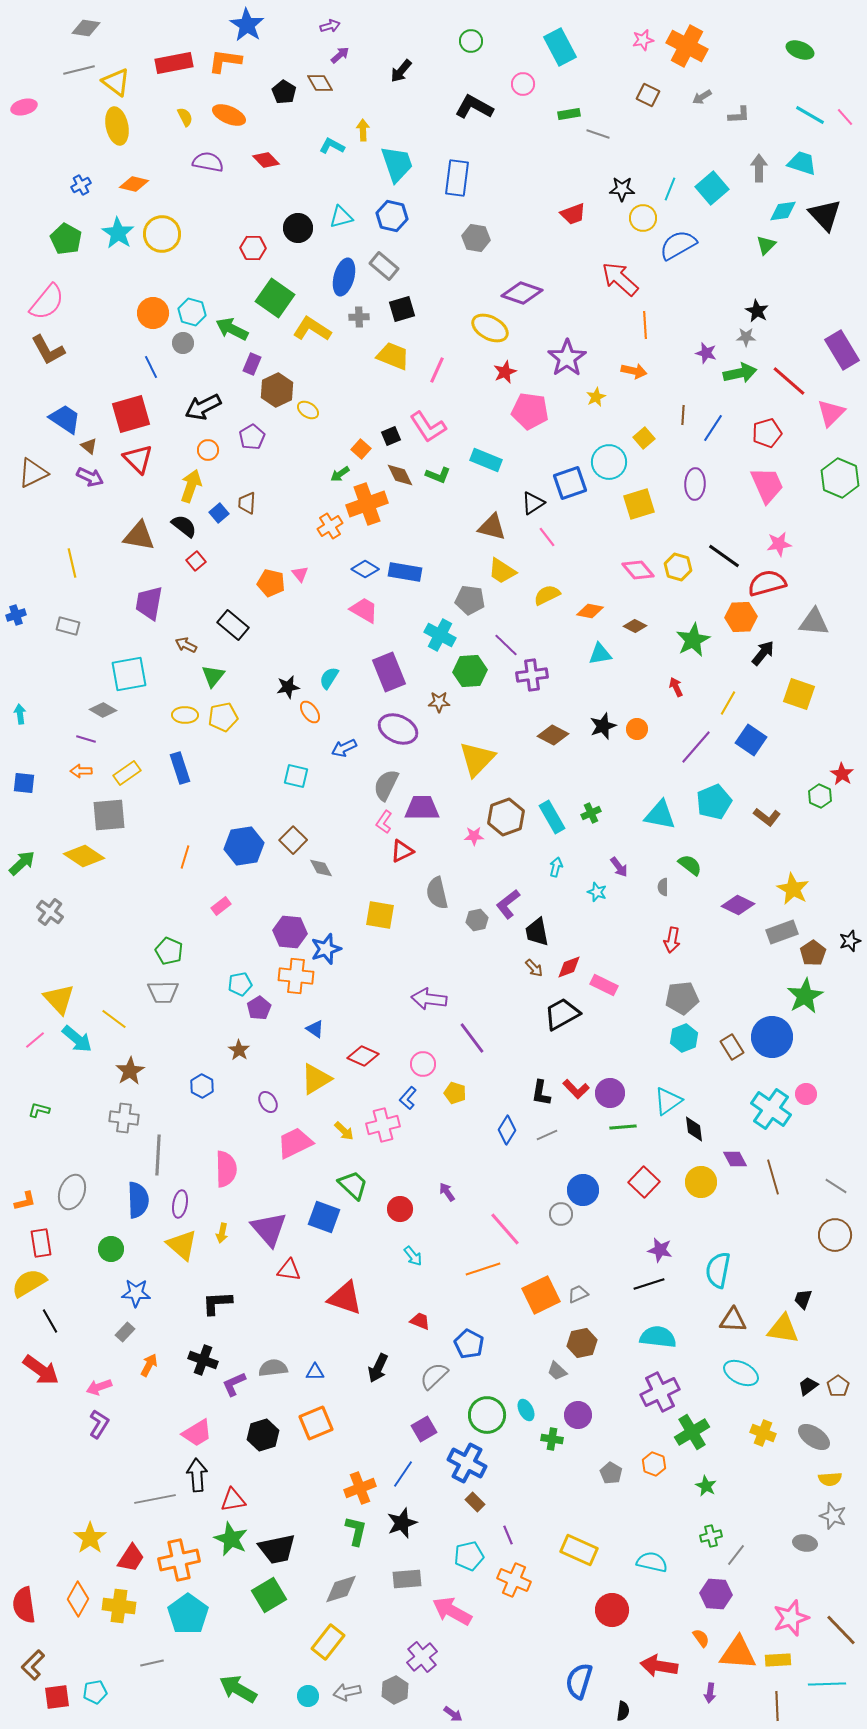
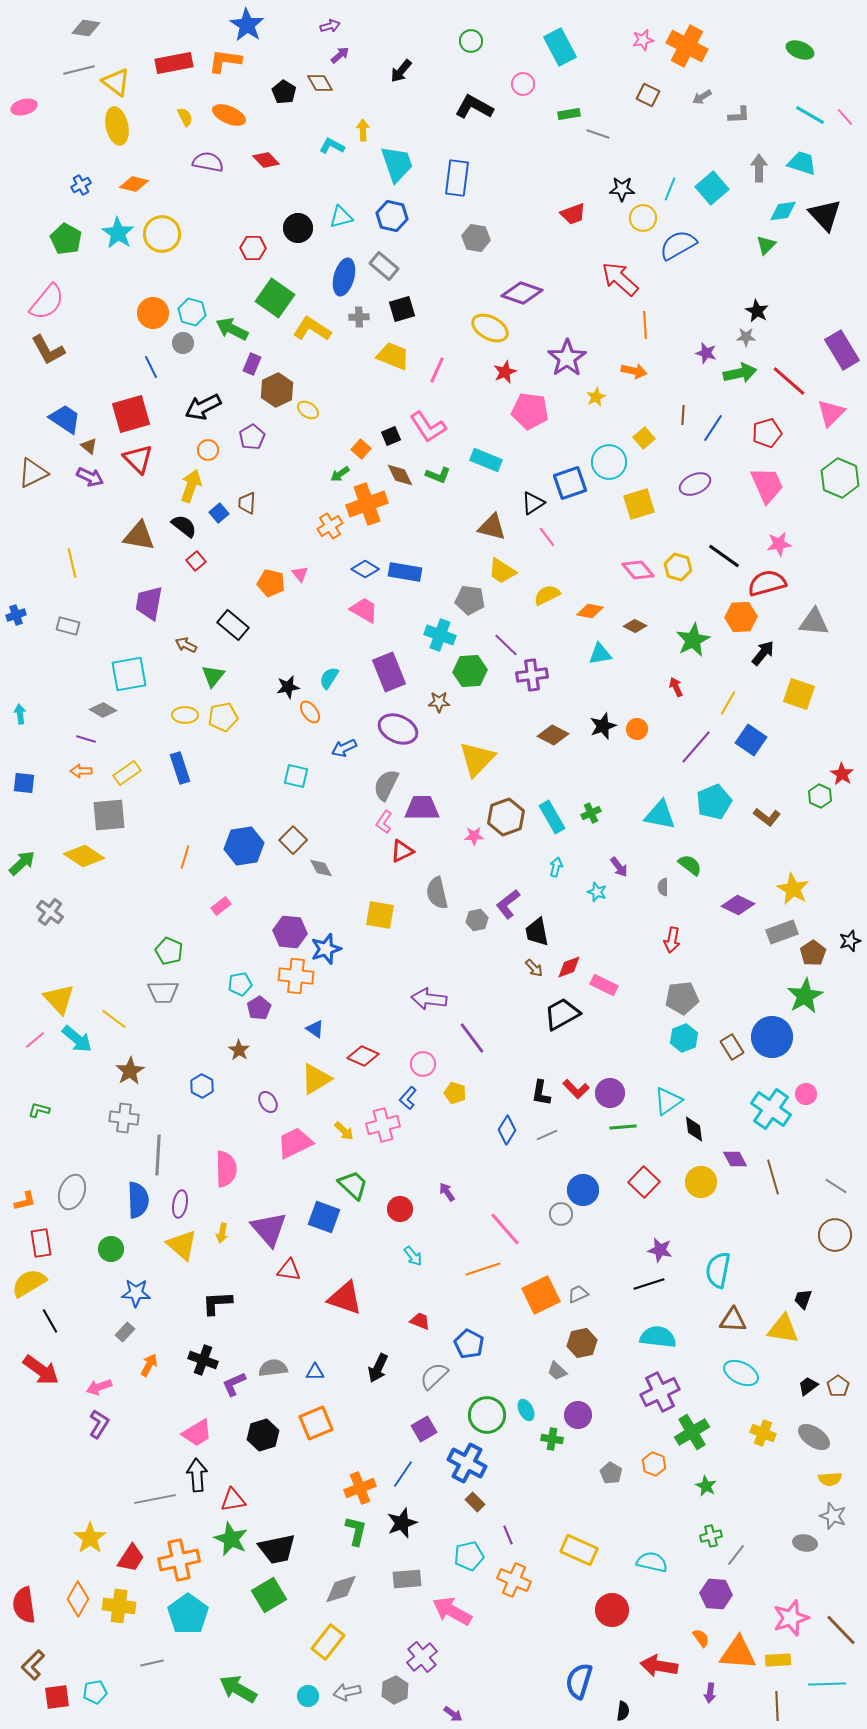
purple ellipse at (695, 484): rotated 64 degrees clockwise
cyan cross at (440, 635): rotated 8 degrees counterclockwise
